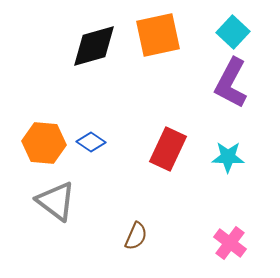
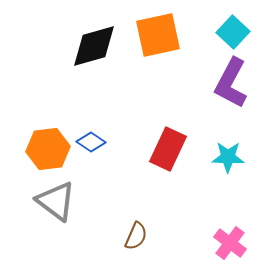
orange hexagon: moved 4 px right, 6 px down; rotated 12 degrees counterclockwise
